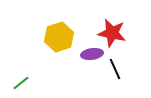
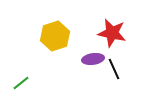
yellow hexagon: moved 4 px left, 1 px up
purple ellipse: moved 1 px right, 5 px down
black line: moved 1 px left
